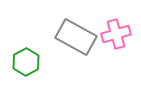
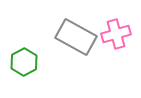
green hexagon: moved 2 px left
